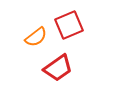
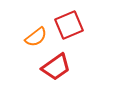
red trapezoid: moved 2 px left, 1 px up
